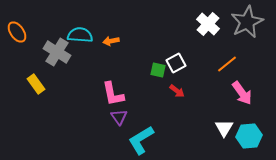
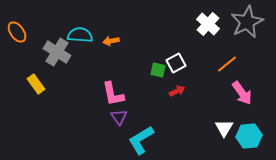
red arrow: rotated 63 degrees counterclockwise
